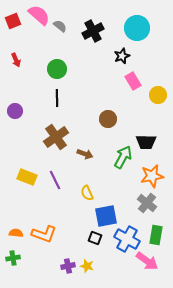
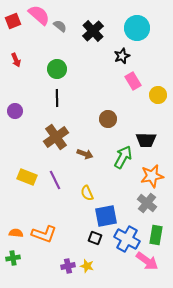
black cross: rotated 15 degrees counterclockwise
black trapezoid: moved 2 px up
